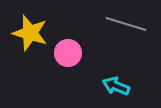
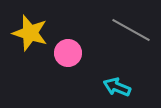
gray line: moved 5 px right, 6 px down; rotated 12 degrees clockwise
cyan arrow: moved 1 px right, 1 px down
